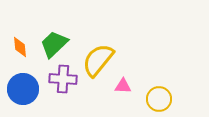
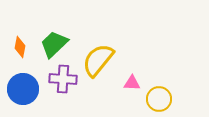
orange diamond: rotated 15 degrees clockwise
pink triangle: moved 9 px right, 3 px up
